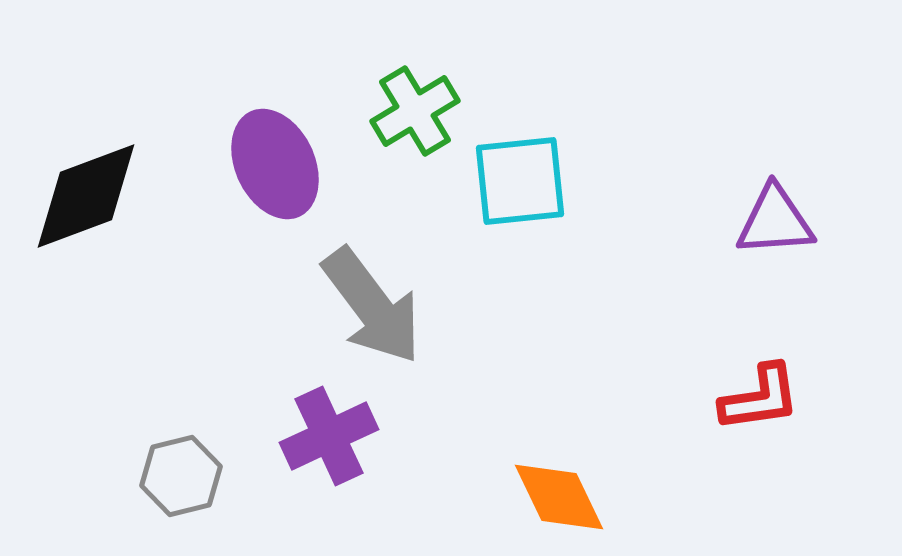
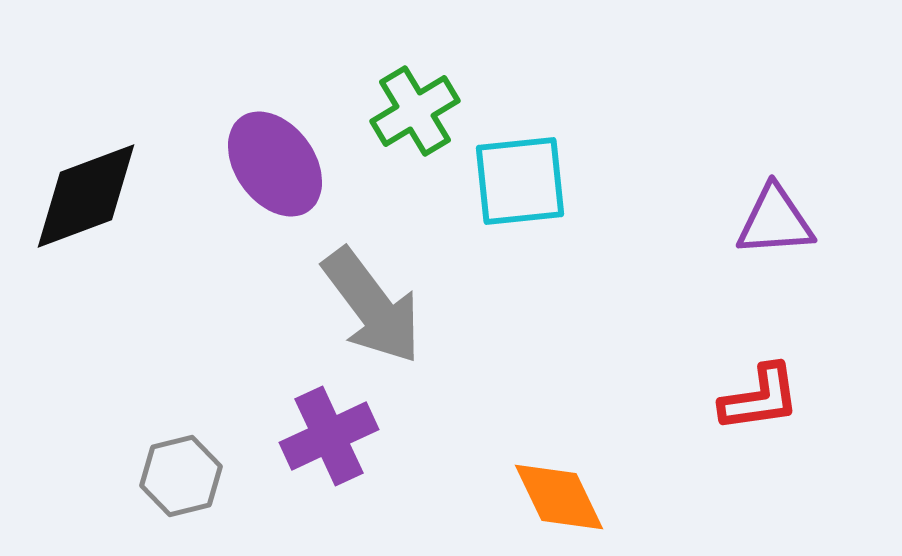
purple ellipse: rotated 11 degrees counterclockwise
